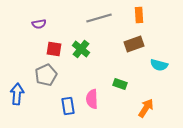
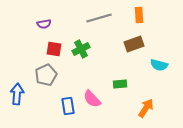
purple semicircle: moved 5 px right
green cross: rotated 24 degrees clockwise
green rectangle: rotated 24 degrees counterclockwise
pink semicircle: rotated 42 degrees counterclockwise
